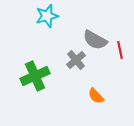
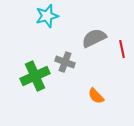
gray semicircle: moved 1 px left, 2 px up; rotated 125 degrees clockwise
red line: moved 2 px right, 1 px up
gray cross: moved 11 px left, 2 px down; rotated 30 degrees counterclockwise
